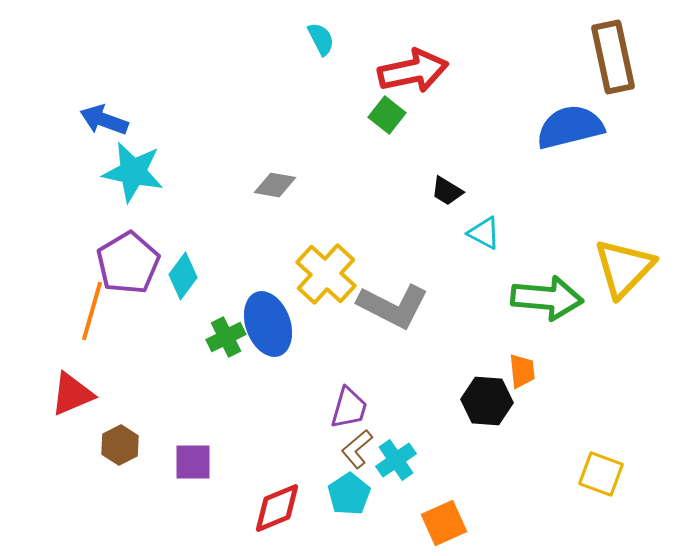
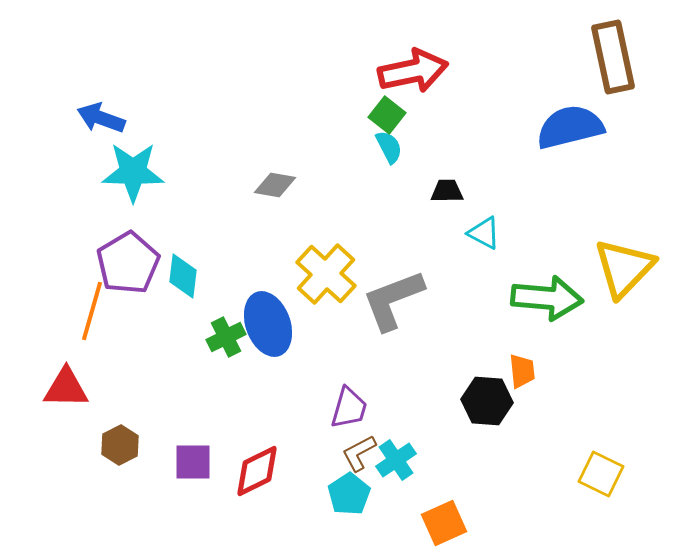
cyan semicircle: moved 68 px right, 108 px down
blue arrow: moved 3 px left, 2 px up
cyan star: rotated 10 degrees counterclockwise
black trapezoid: rotated 148 degrees clockwise
cyan diamond: rotated 30 degrees counterclockwise
gray L-shape: moved 6 px up; rotated 132 degrees clockwise
red triangle: moved 6 px left, 6 px up; rotated 24 degrees clockwise
brown L-shape: moved 2 px right, 4 px down; rotated 12 degrees clockwise
yellow square: rotated 6 degrees clockwise
red diamond: moved 20 px left, 37 px up; rotated 4 degrees counterclockwise
